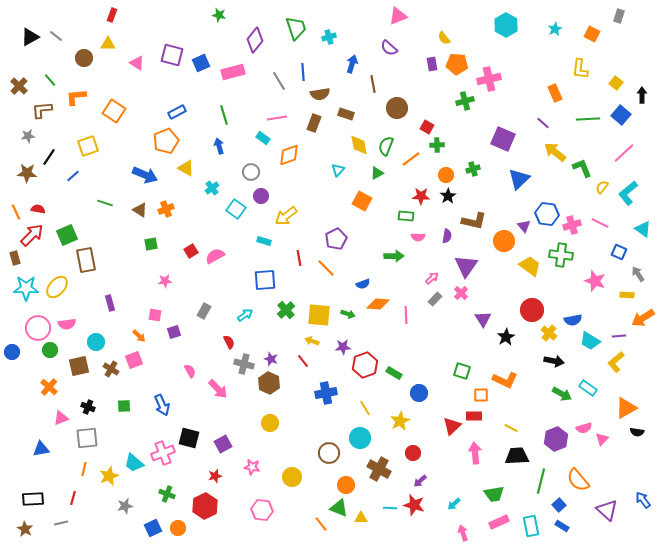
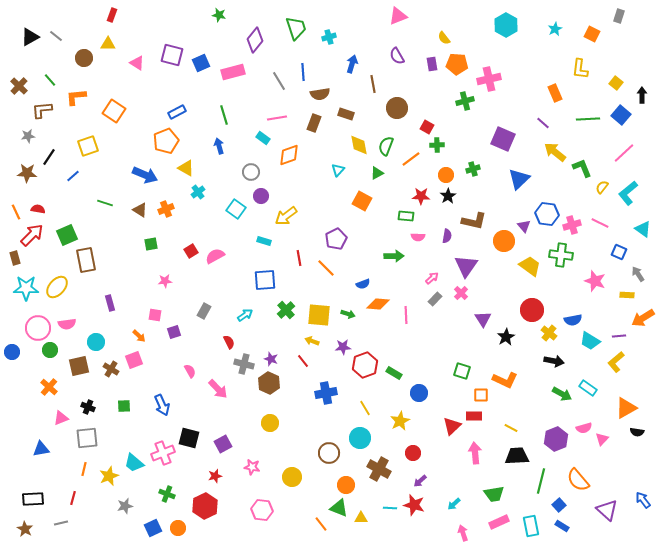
purple semicircle at (389, 48): moved 8 px right, 8 px down; rotated 18 degrees clockwise
cyan cross at (212, 188): moved 14 px left, 4 px down
